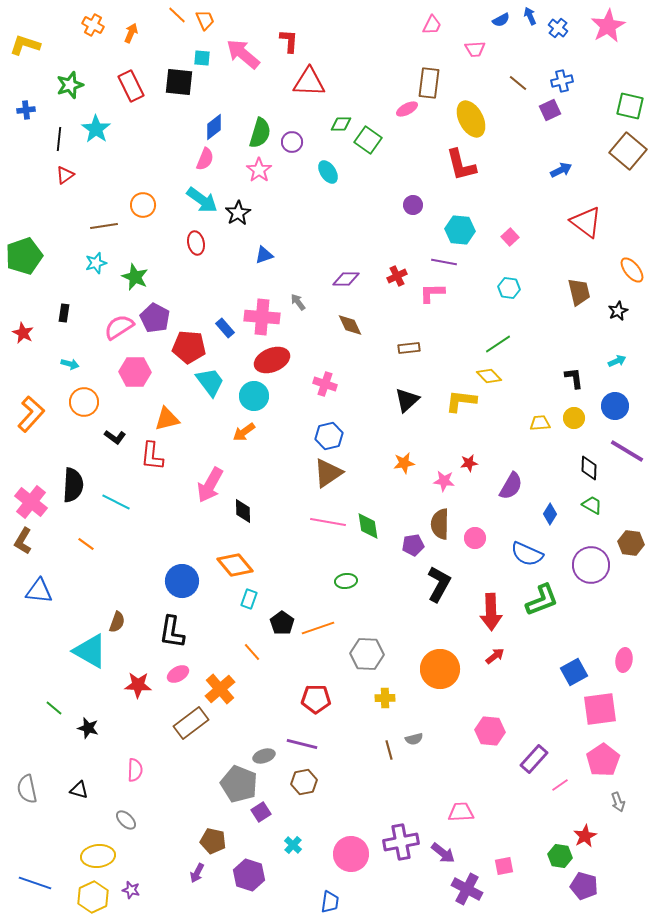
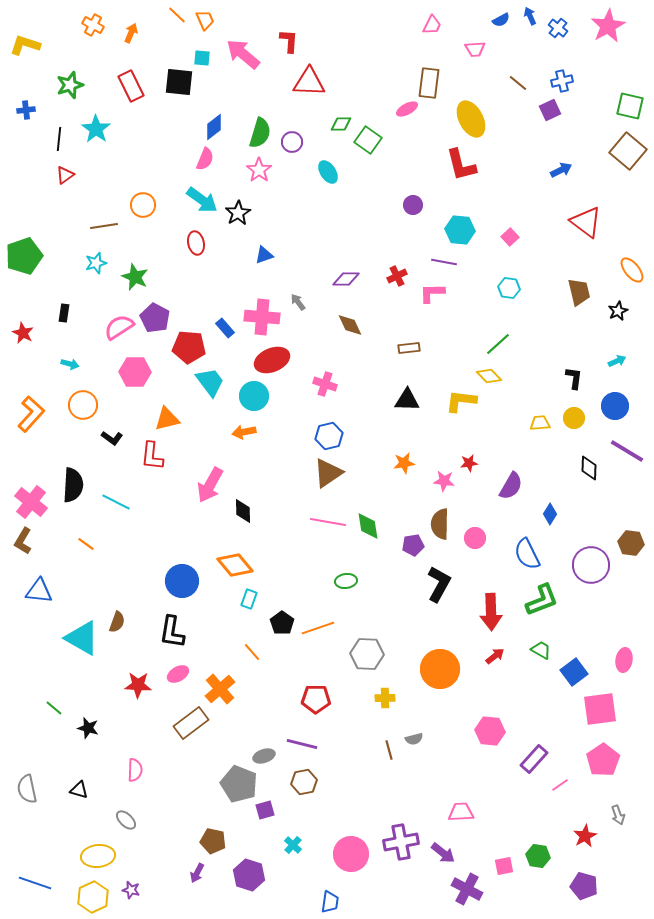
green line at (498, 344): rotated 8 degrees counterclockwise
black L-shape at (574, 378): rotated 15 degrees clockwise
black triangle at (407, 400): rotated 44 degrees clockwise
orange circle at (84, 402): moved 1 px left, 3 px down
orange arrow at (244, 432): rotated 25 degrees clockwise
black L-shape at (115, 437): moved 3 px left, 1 px down
green trapezoid at (592, 505): moved 51 px left, 145 px down
blue semicircle at (527, 554): rotated 40 degrees clockwise
cyan triangle at (90, 651): moved 8 px left, 13 px up
blue square at (574, 672): rotated 8 degrees counterclockwise
gray arrow at (618, 802): moved 13 px down
purple square at (261, 812): moved 4 px right, 2 px up; rotated 18 degrees clockwise
green hexagon at (560, 856): moved 22 px left
